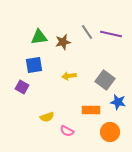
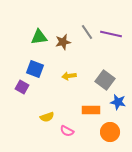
blue square: moved 1 px right, 4 px down; rotated 30 degrees clockwise
